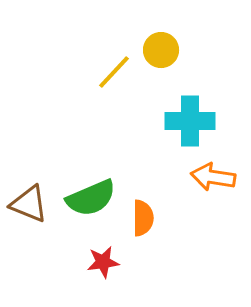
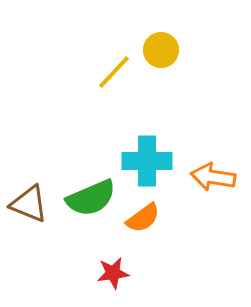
cyan cross: moved 43 px left, 40 px down
orange semicircle: rotated 54 degrees clockwise
red star: moved 10 px right, 11 px down
